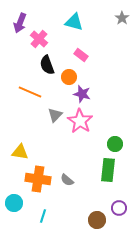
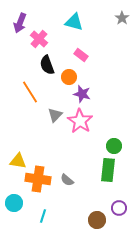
orange line: rotated 35 degrees clockwise
green circle: moved 1 px left, 2 px down
yellow triangle: moved 2 px left, 9 px down
